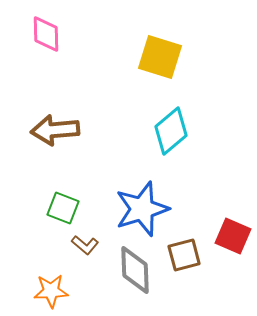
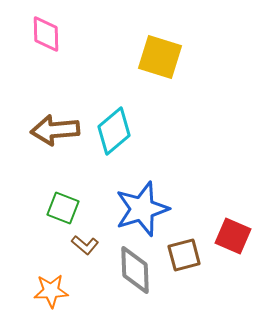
cyan diamond: moved 57 px left
